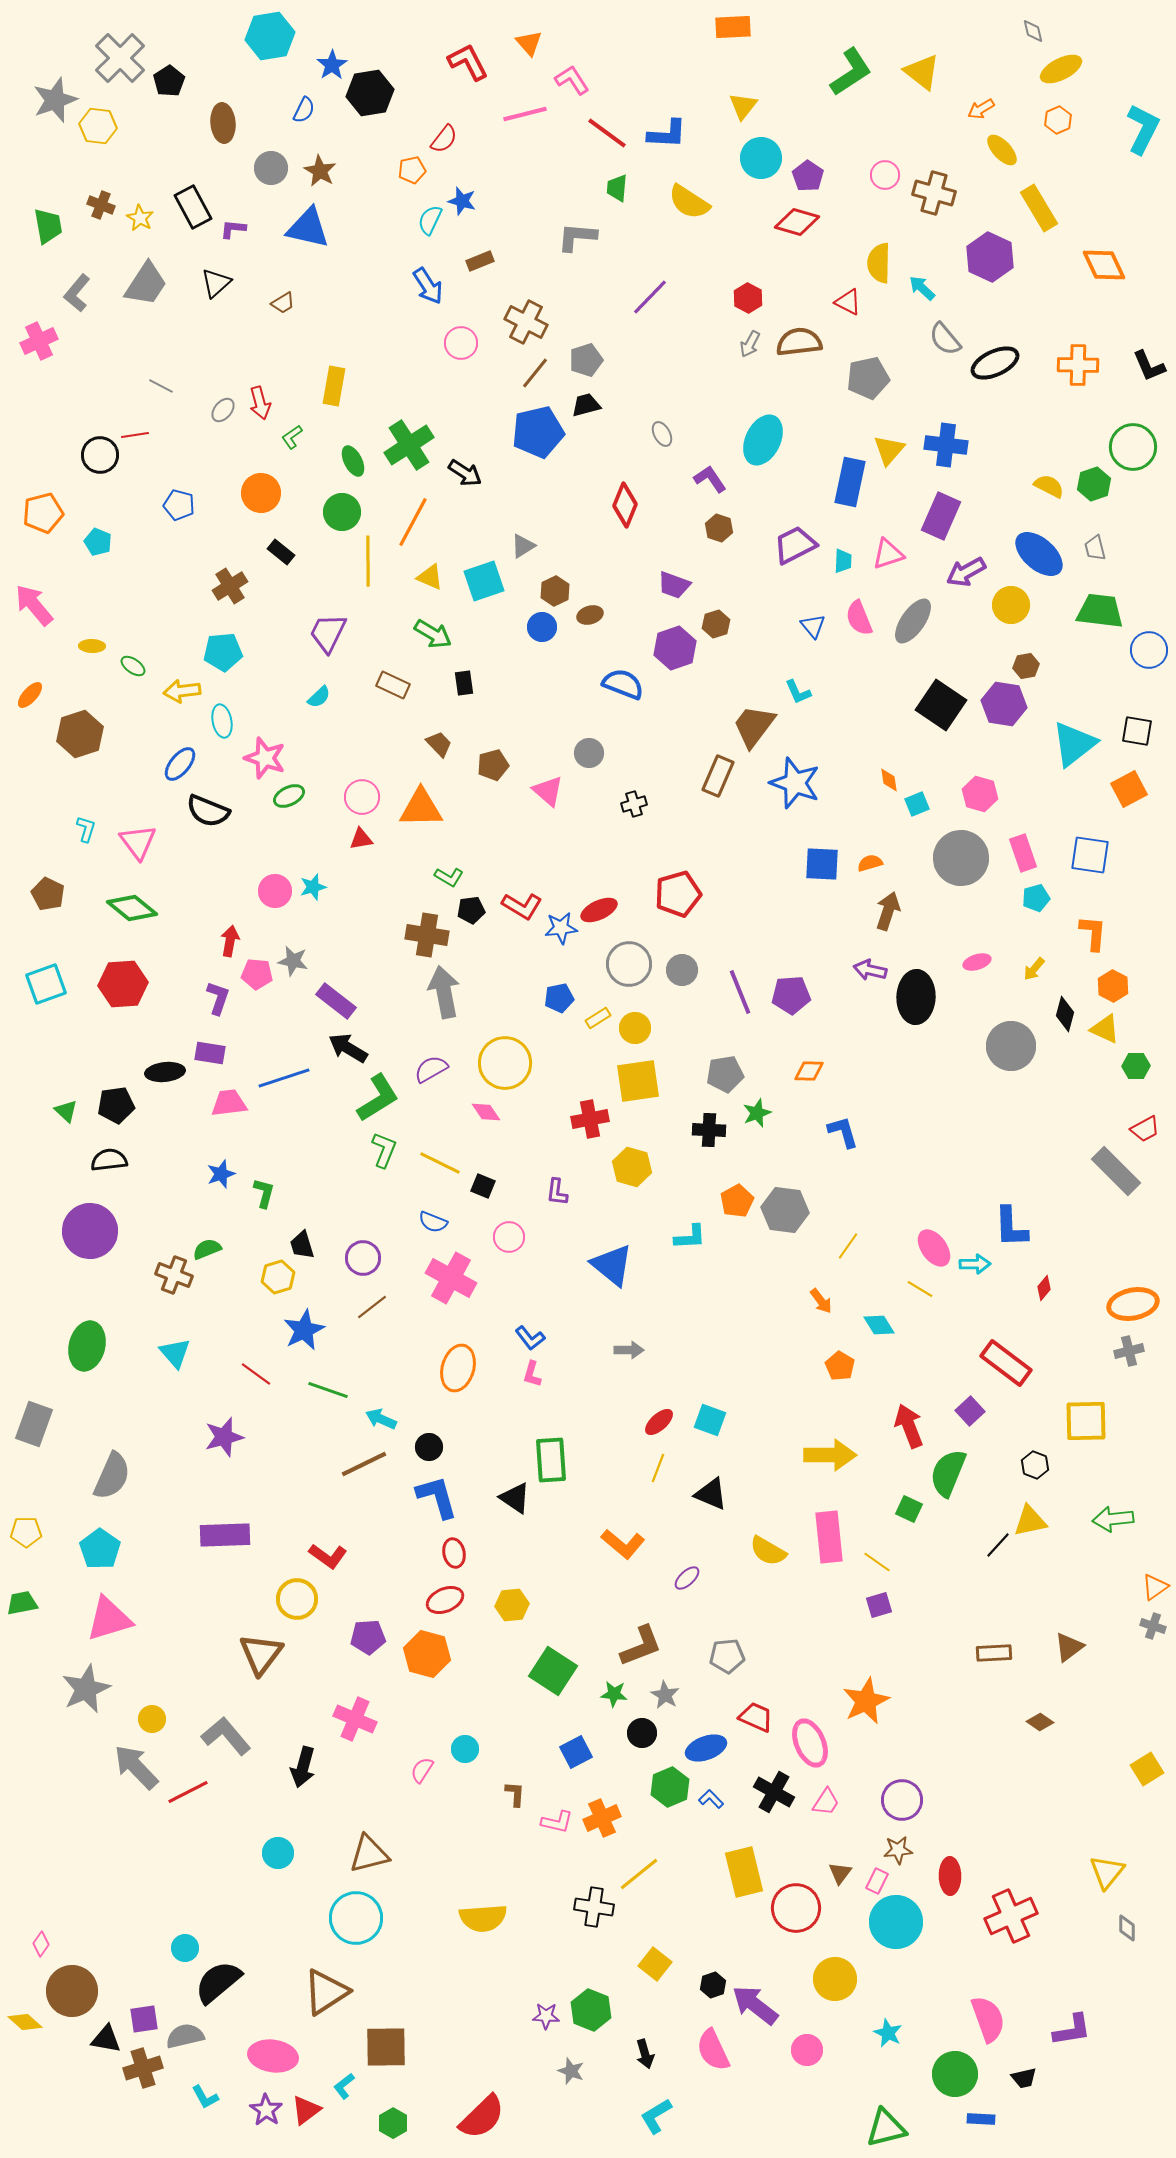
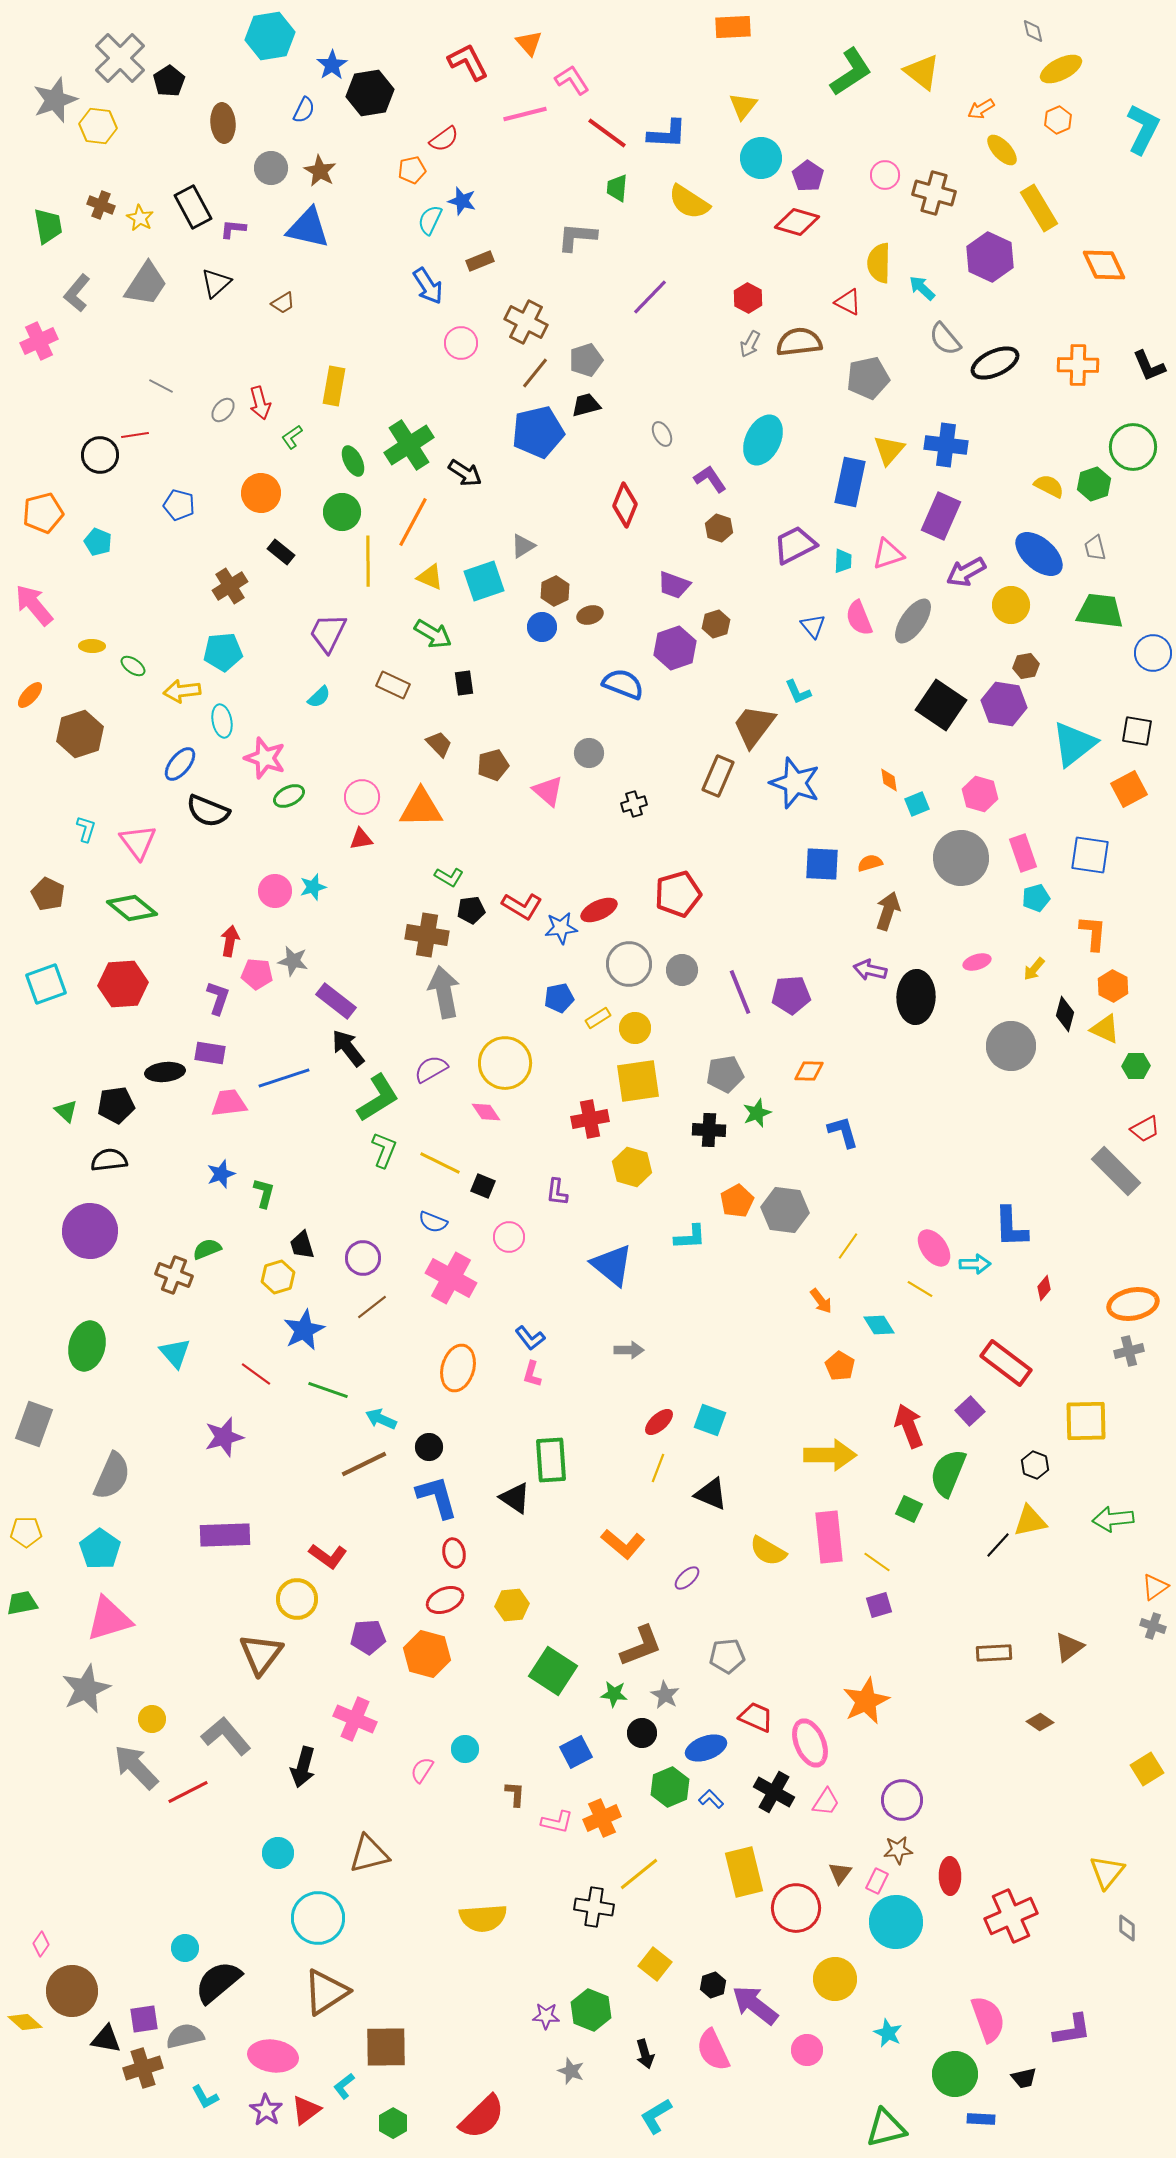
red semicircle at (444, 139): rotated 16 degrees clockwise
blue circle at (1149, 650): moved 4 px right, 3 px down
black arrow at (348, 1048): rotated 21 degrees clockwise
cyan circle at (356, 1918): moved 38 px left
